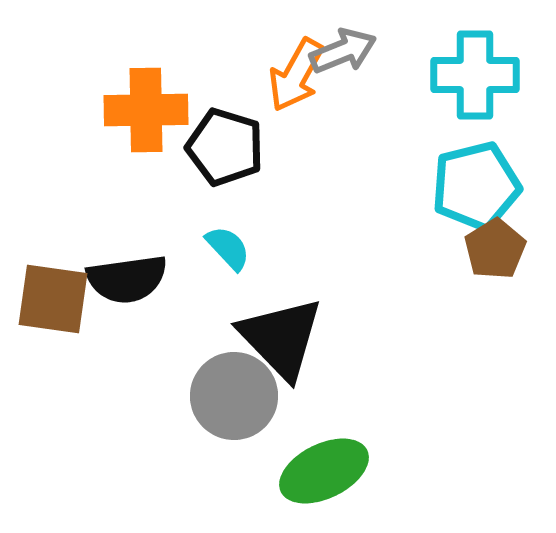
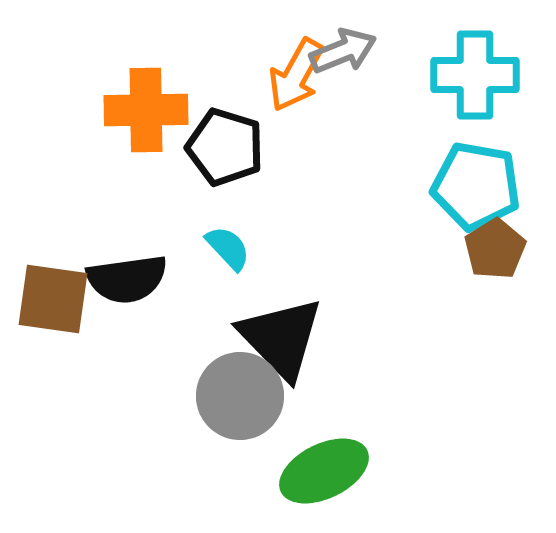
cyan pentagon: rotated 24 degrees clockwise
gray circle: moved 6 px right
